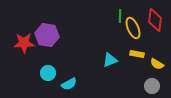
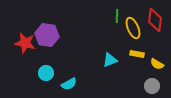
green line: moved 3 px left
red star: moved 1 px right; rotated 15 degrees clockwise
cyan circle: moved 2 px left
